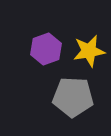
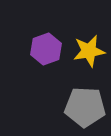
gray pentagon: moved 12 px right, 10 px down
